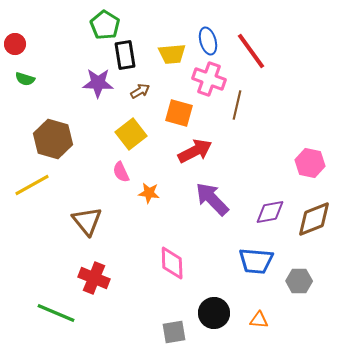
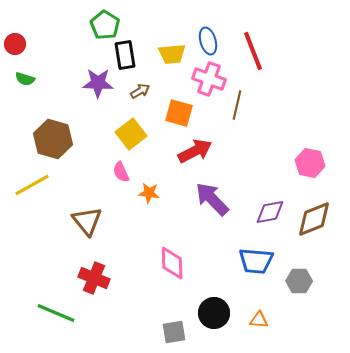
red line: moved 2 px right; rotated 15 degrees clockwise
